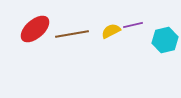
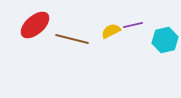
red ellipse: moved 4 px up
brown line: moved 5 px down; rotated 24 degrees clockwise
